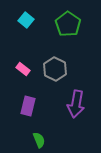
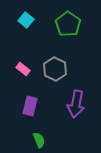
purple rectangle: moved 2 px right
